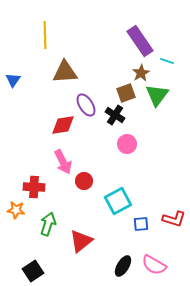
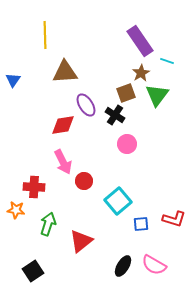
cyan square: rotated 12 degrees counterclockwise
